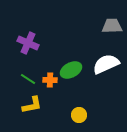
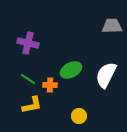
purple cross: rotated 10 degrees counterclockwise
white semicircle: moved 11 px down; rotated 40 degrees counterclockwise
orange cross: moved 5 px down
yellow circle: moved 1 px down
